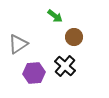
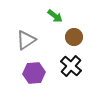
gray triangle: moved 8 px right, 4 px up
black cross: moved 6 px right
